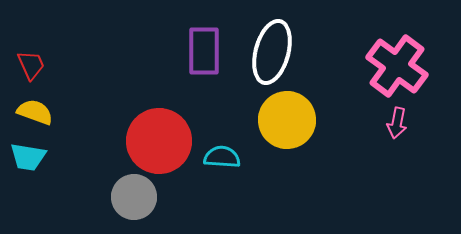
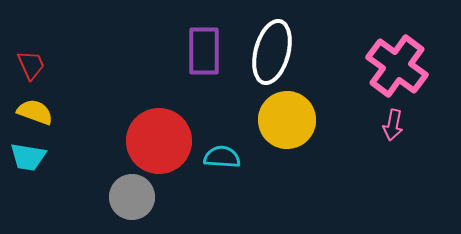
pink arrow: moved 4 px left, 2 px down
gray circle: moved 2 px left
